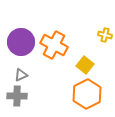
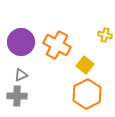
orange cross: moved 3 px right
